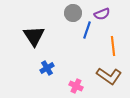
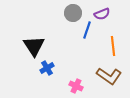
black triangle: moved 10 px down
